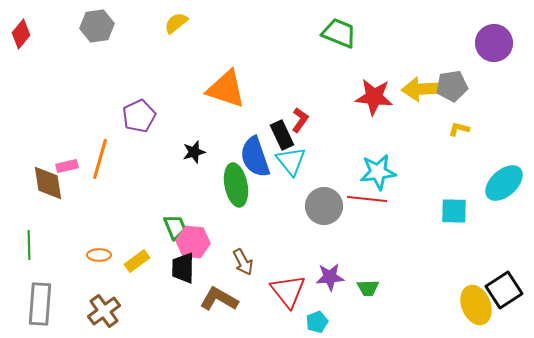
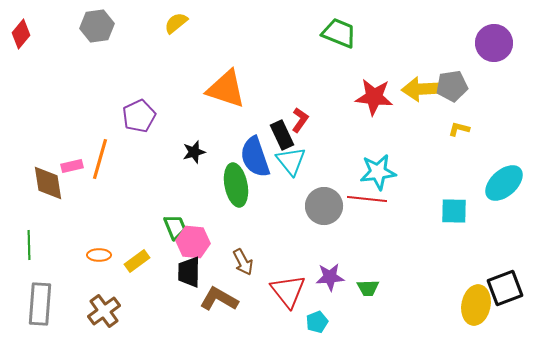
pink rectangle at (67, 166): moved 5 px right
black trapezoid at (183, 268): moved 6 px right, 4 px down
black square at (504, 290): moved 1 px right, 2 px up; rotated 12 degrees clockwise
yellow ellipse at (476, 305): rotated 33 degrees clockwise
